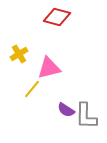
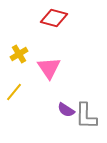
red diamond: moved 3 px left, 1 px down
pink triangle: rotated 50 degrees counterclockwise
yellow line: moved 18 px left, 3 px down
